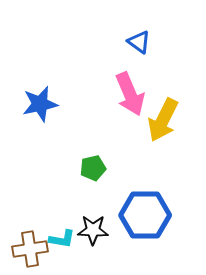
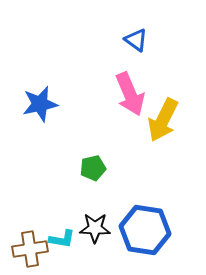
blue triangle: moved 3 px left, 2 px up
blue hexagon: moved 15 px down; rotated 9 degrees clockwise
black star: moved 2 px right, 2 px up
